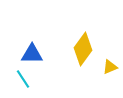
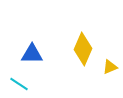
yellow diamond: rotated 12 degrees counterclockwise
cyan line: moved 4 px left, 5 px down; rotated 24 degrees counterclockwise
